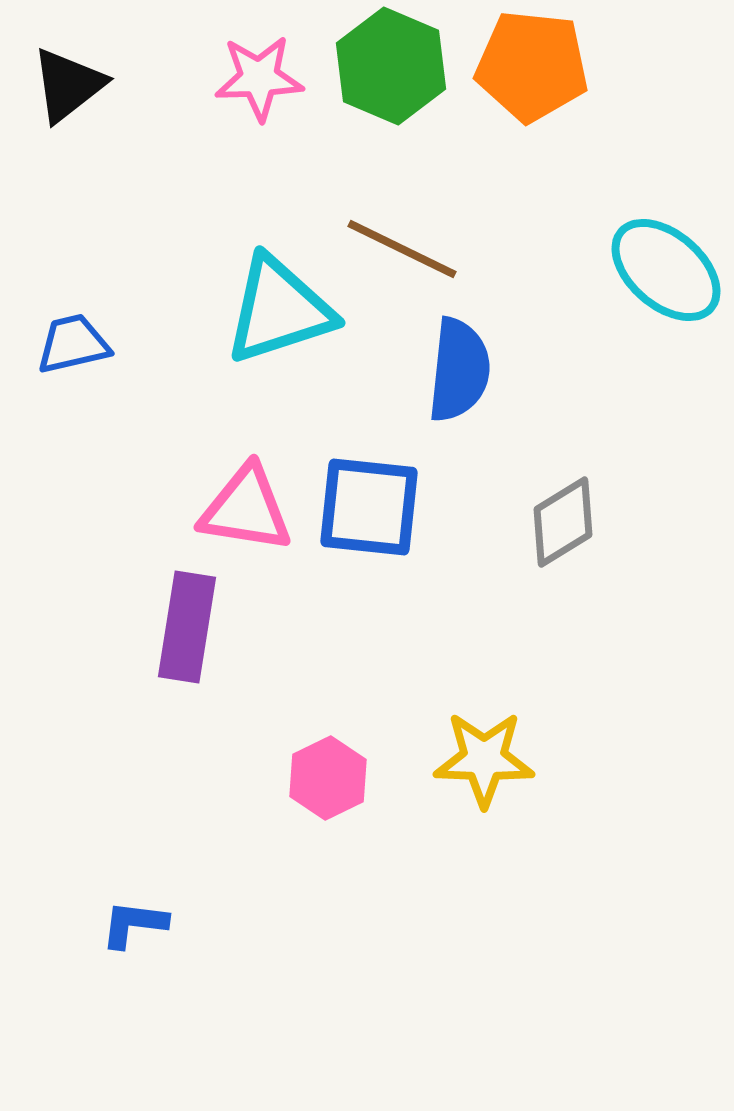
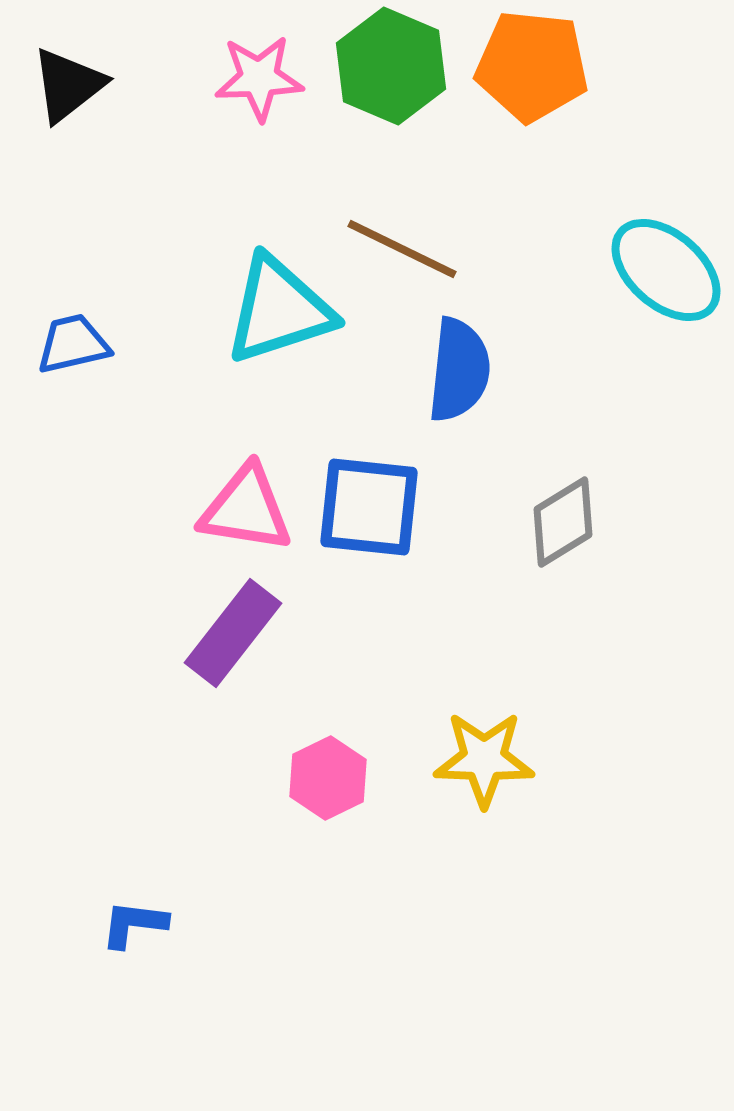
purple rectangle: moved 46 px right, 6 px down; rotated 29 degrees clockwise
